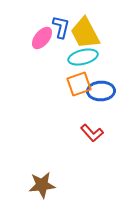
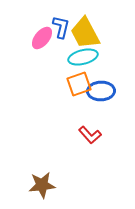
red L-shape: moved 2 px left, 2 px down
